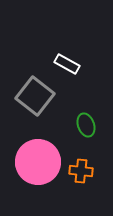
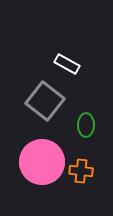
gray square: moved 10 px right, 5 px down
green ellipse: rotated 20 degrees clockwise
pink circle: moved 4 px right
